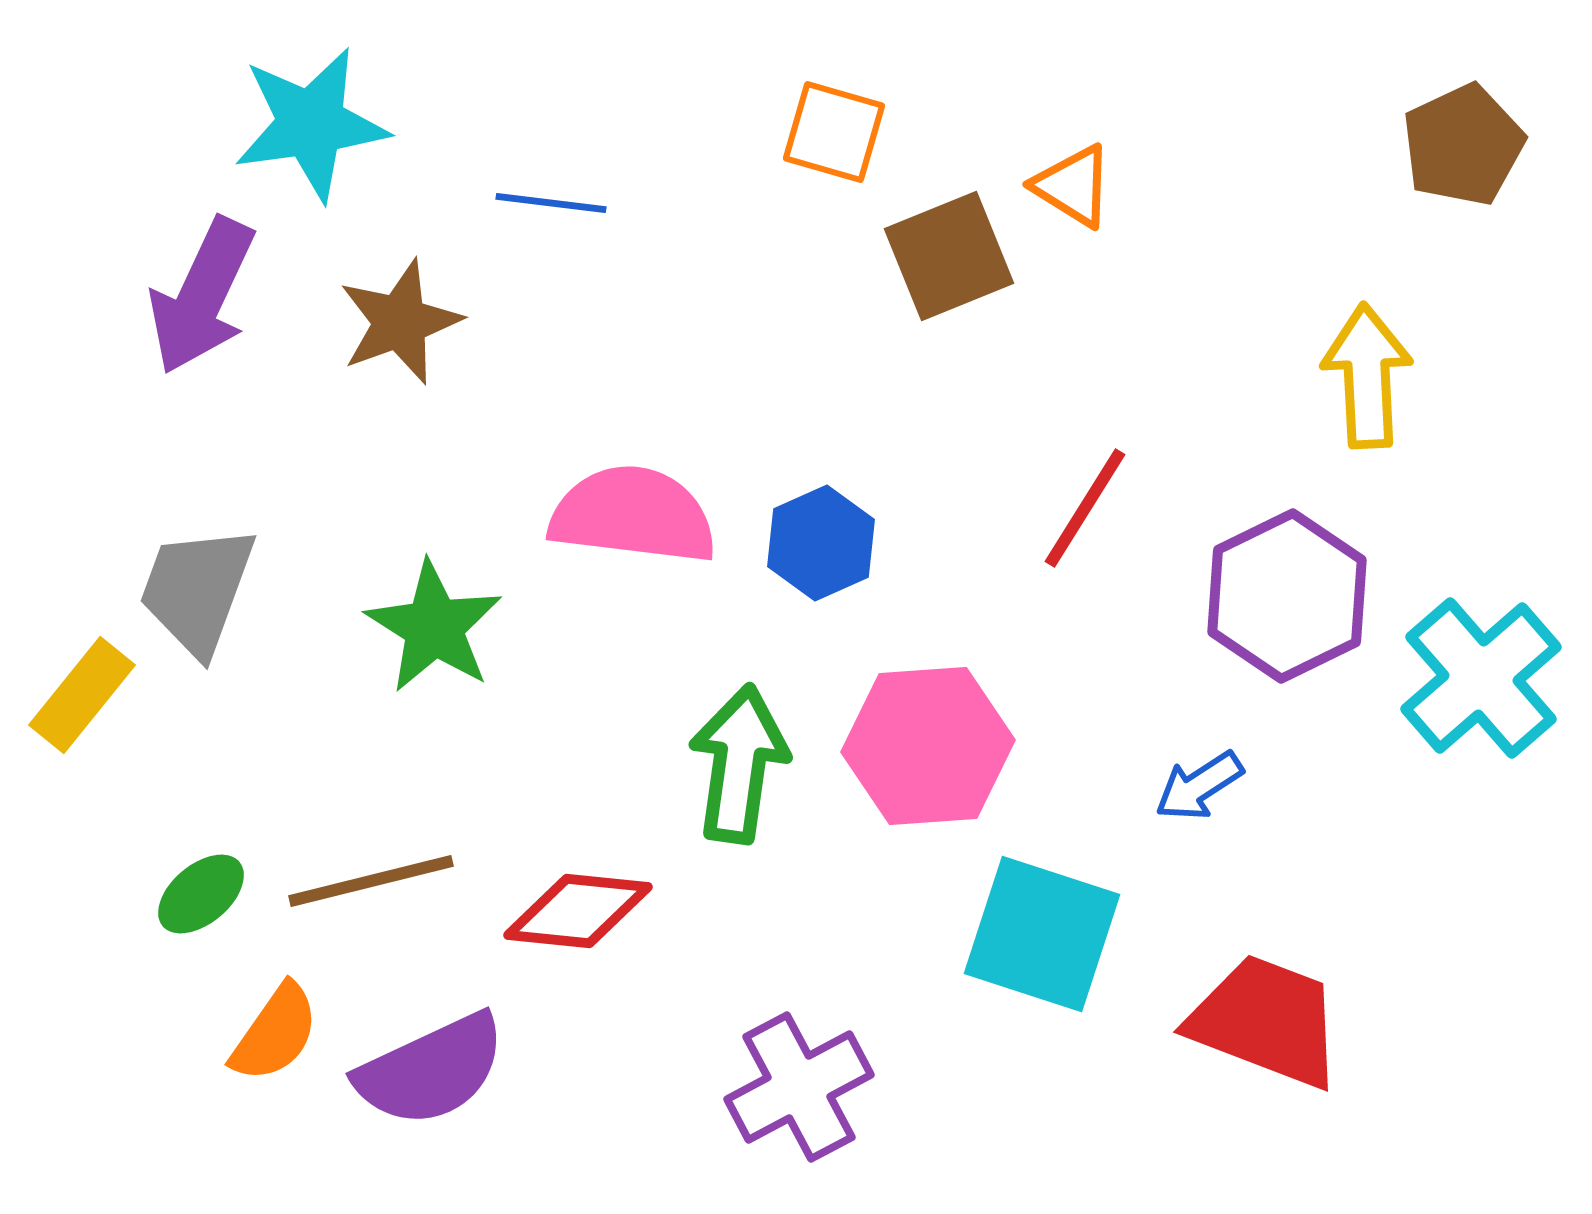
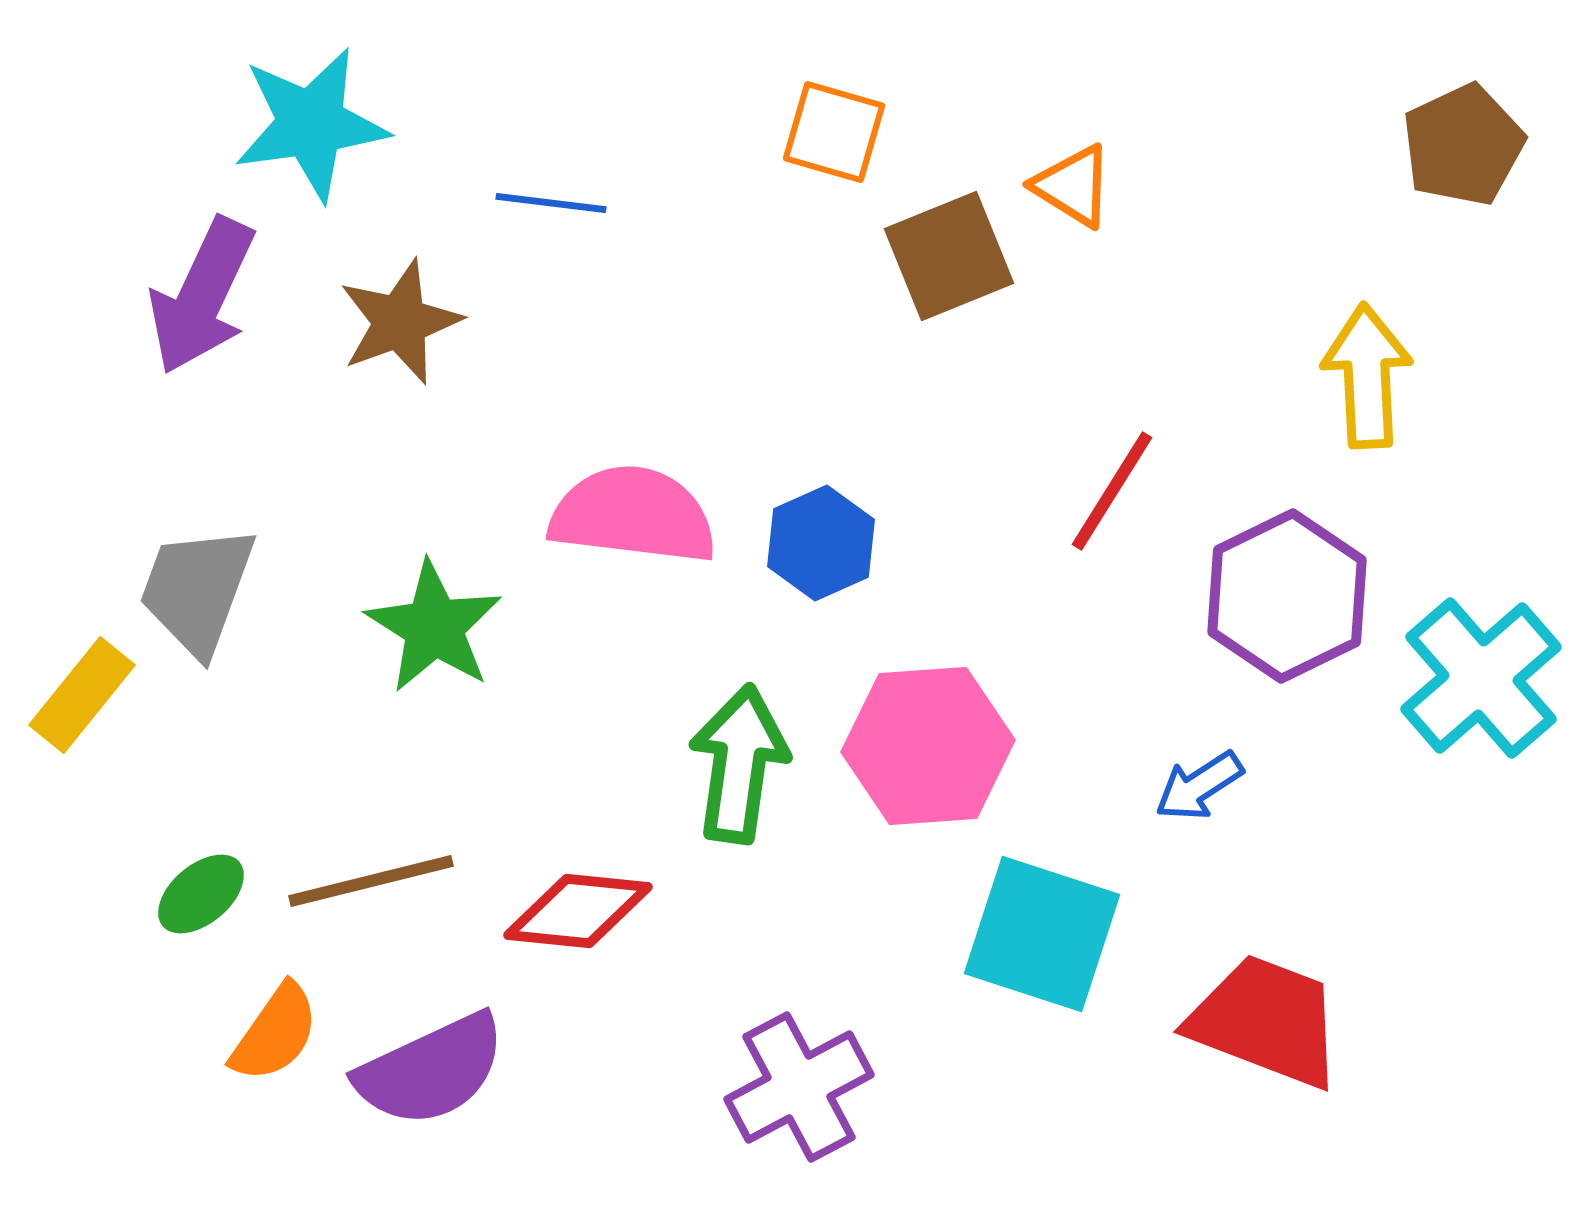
red line: moved 27 px right, 17 px up
